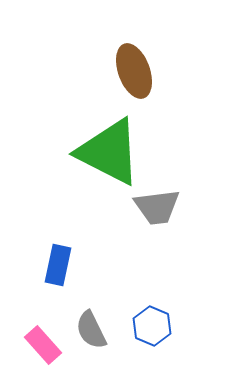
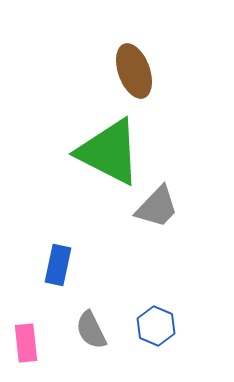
gray trapezoid: rotated 39 degrees counterclockwise
blue hexagon: moved 4 px right
pink rectangle: moved 17 px left, 2 px up; rotated 36 degrees clockwise
